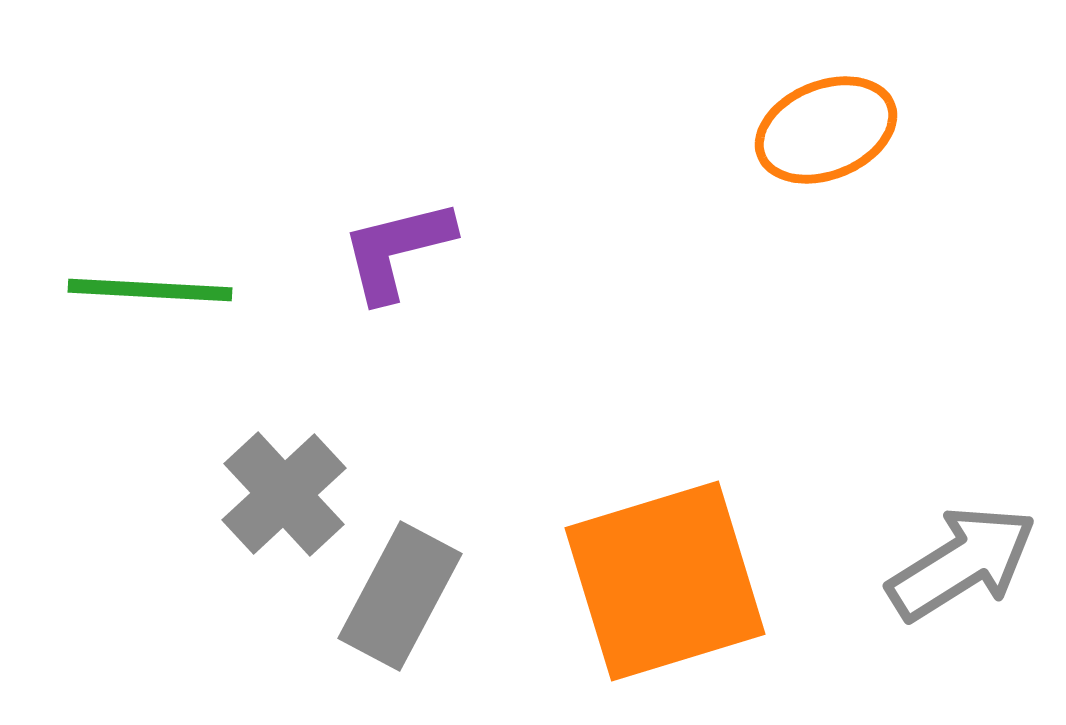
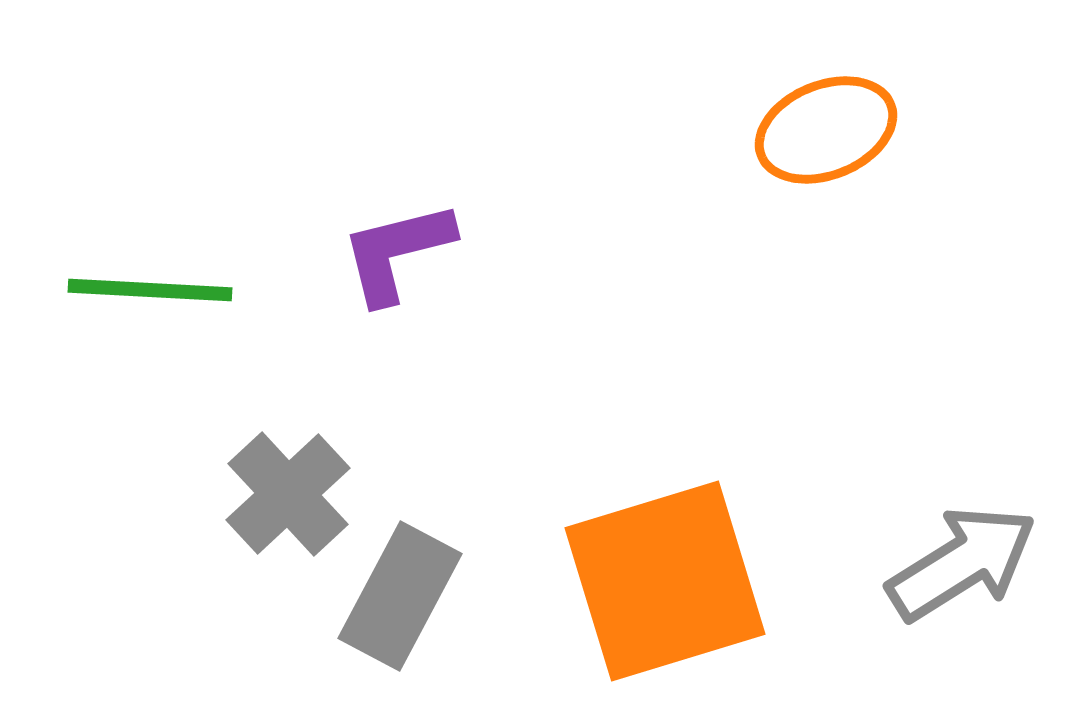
purple L-shape: moved 2 px down
gray cross: moved 4 px right
